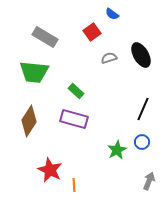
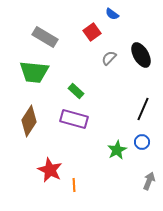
gray semicircle: rotated 28 degrees counterclockwise
